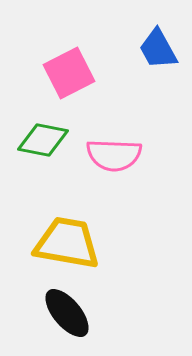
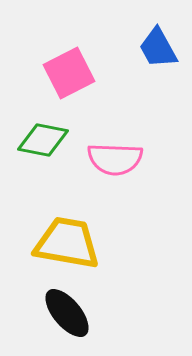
blue trapezoid: moved 1 px up
pink semicircle: moved 1 px right, 4 px down
